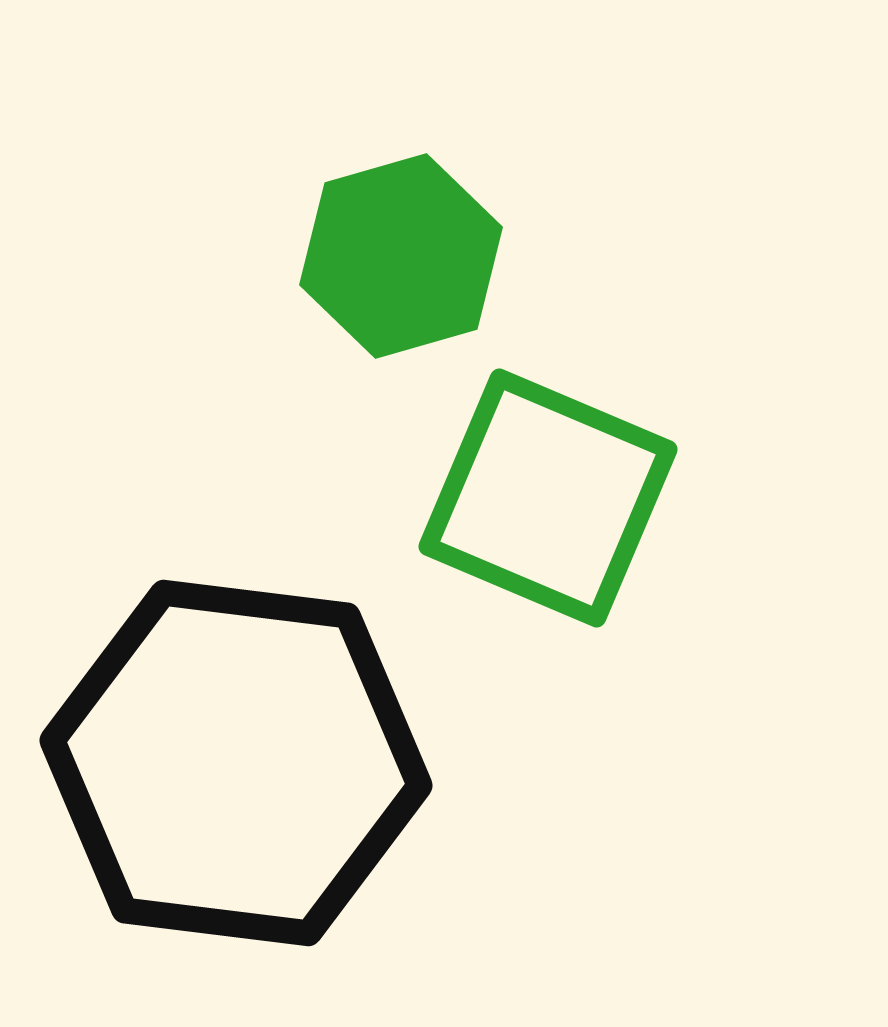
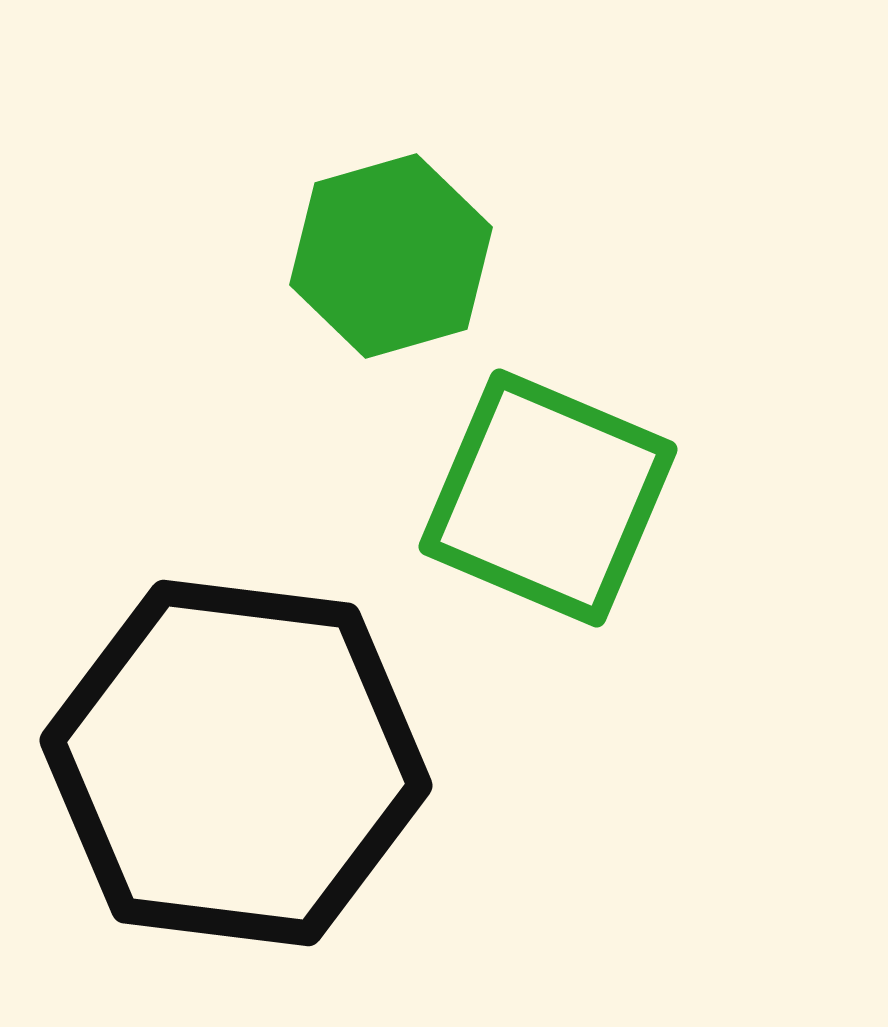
green hexagon: moved 10 px left
